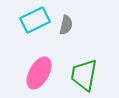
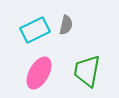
cyan rectangle: moved 10 px down
green trapezoid: moved 3 px right, 4 px up
